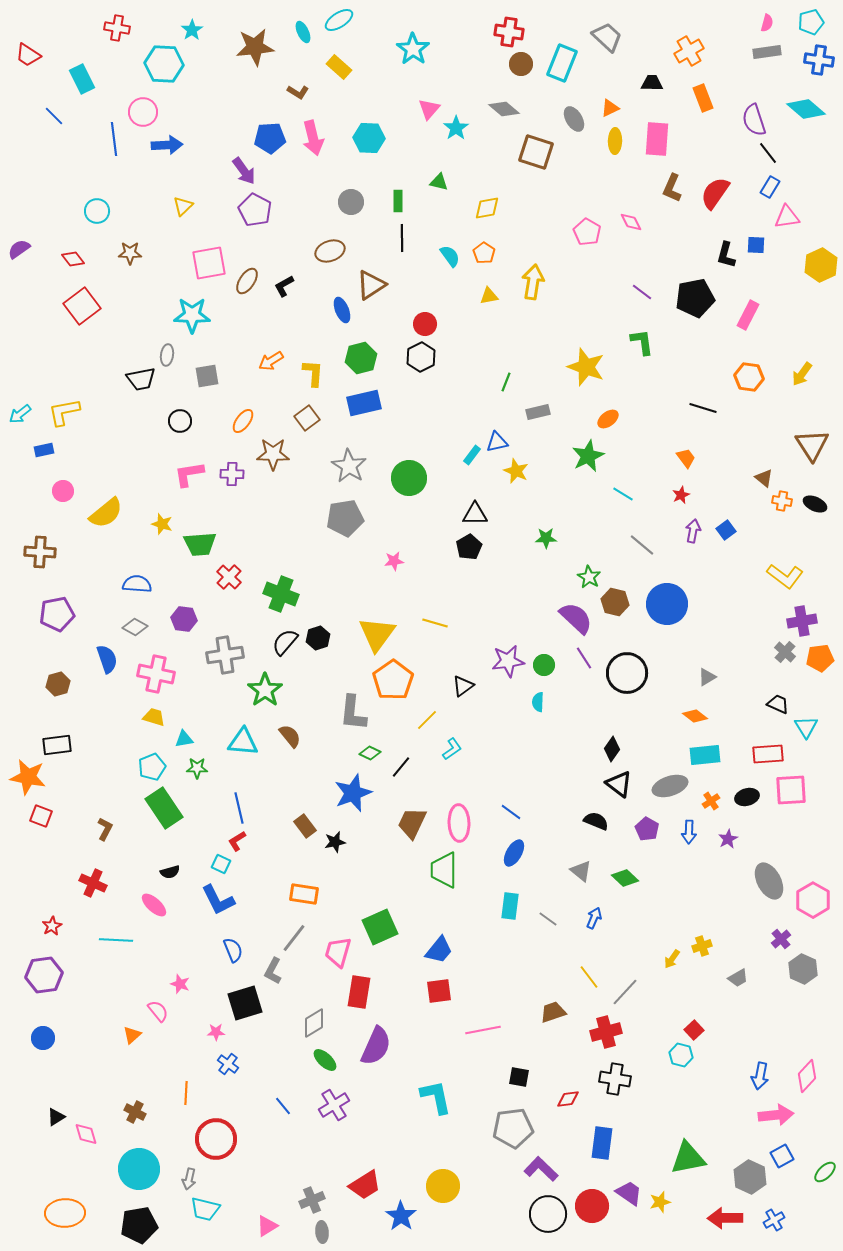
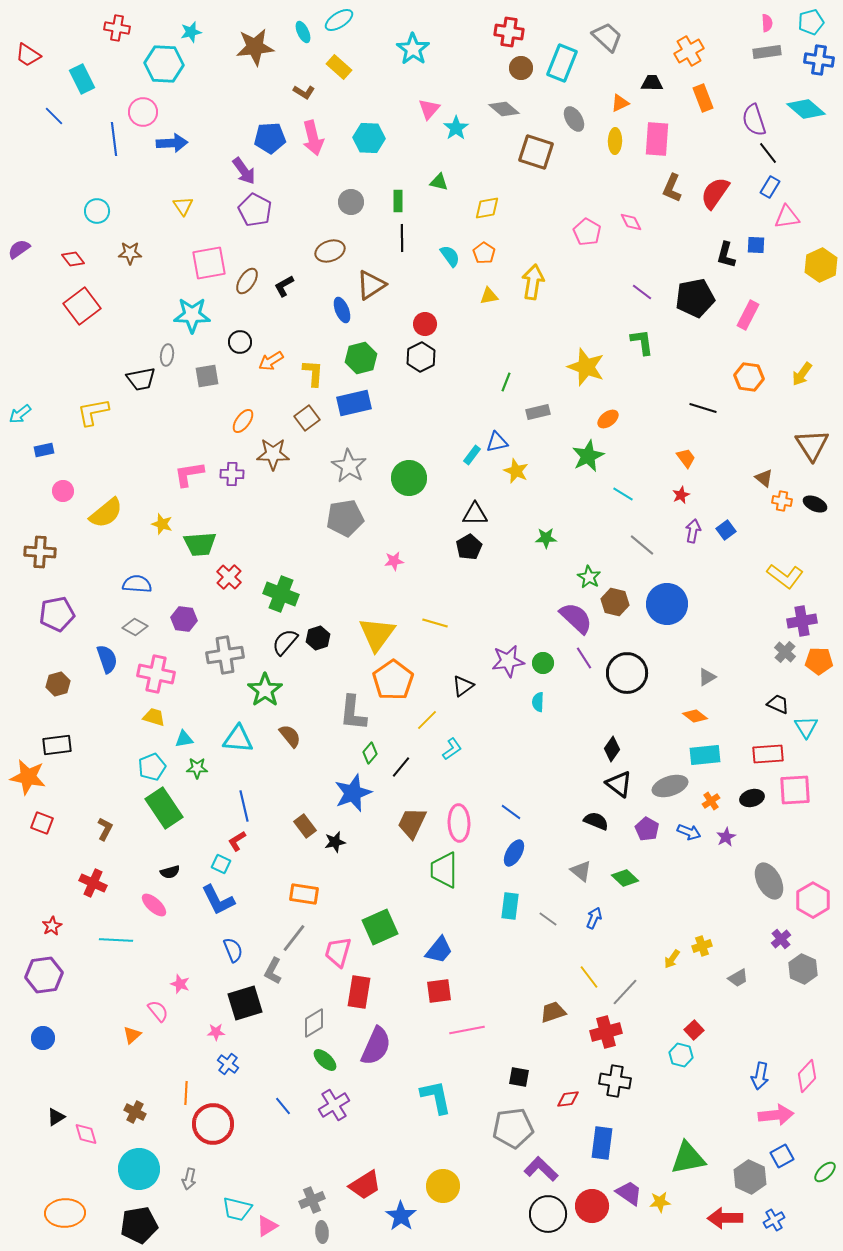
pink semicircle at (767, 23): rotated 18 degrees counterclockwise
cyan star at (192, 30): moved 1 px left, 2 px down; rotated 20 degrees clockwise
brown circle at (521, 64): moved 4 px down
brown L-shape at (298, 92): moved 6 px right
orange triangle at (610, 108): moved 10 px right, 5 px up
blue arrow at (167, 145): moved 5 px right, 2 px up
yellow triangle at (183, 206): rotated 20 degrees counterclockwise
blue rectangle at (364, 403): moved 10 px left
yellow L-shape at (64, 412): moved 29 px right
black circle at (180, 421): moved 60 px right, 79 px up
orange pentagon at (820, 658): moved 1 px left, 3 px down; rotated 8 degrees clockwise
green circle at (544, 665): moved 1 px left, 2 px up
cyan triangle at (243, 742): moved 5 px left, 3 px up
green diamond at (370, 753): rotated 75 degrees counterclockwise
pink square at (791, 790): moved 4 px right
black ellipse at (747, 797): moved 5 px right, 1 px down
blue line at (239, 808): moved 5 px right, 2 px up
red square at (41, 816): moved 1 px right, 7 px down
blue arrow at (689, 832): rotated 70 degrees counterclockwise
purple star at (728, 839): moved 2 px left, 2 px up
pink line at (483, 1030): moved 16 px left
black cross at (615, 1079): moved 2 px down
red circle at (216, 1139): moved 3 px left, 15 px up
yellow star at (660, 1202): rotated 10 degrees clockwise
cyan trapezoid at (205, 1209): moved 32 px right
